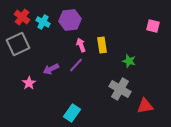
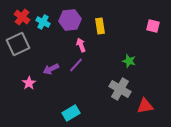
yellow rectangle: moved 2 px left, 19 px up
cyan rectangle: moved 1 px left; rotated 24 degrees clockwise
